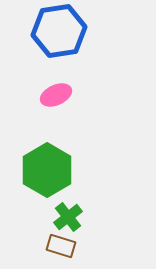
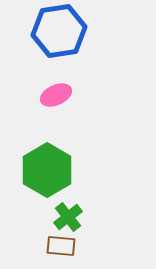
brown rectangle: rotated 12 degrees counterclockwise
